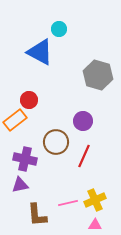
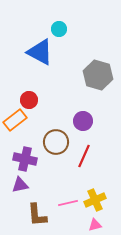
pink triangle: rotated 16 degrees counterclockwise
